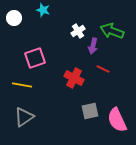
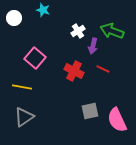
pink square: rotated 30 degrees counterclockwise
red cross: moved 7 px up
yellow line: moved 2 px down
